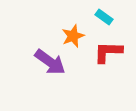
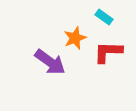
orange star: moved 2 px right, 2 px down
